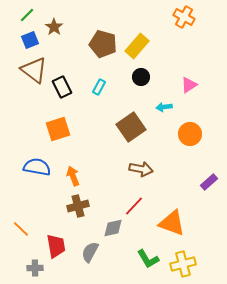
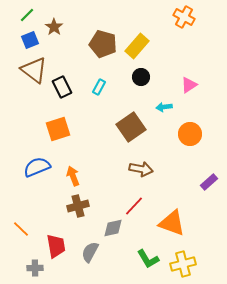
blue semicircle: rotated 32 degrees counterclockwise
